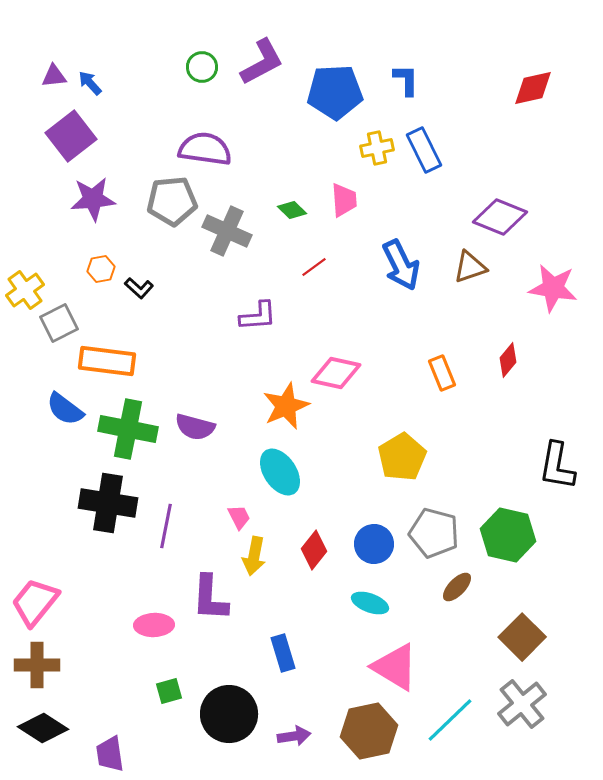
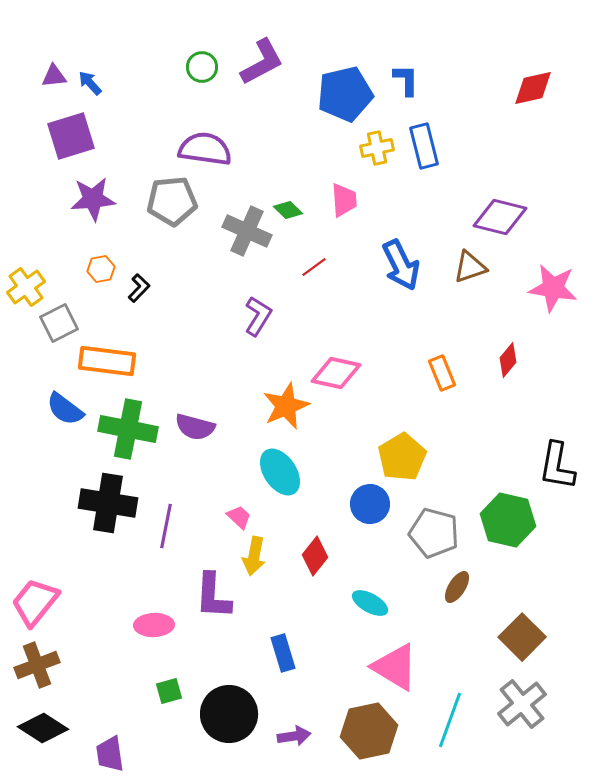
blue pentagon at (335, 92): moved 10 px right, 2 px down; rotated 10 degrees counterclockwise
purple square at (71, 136): rotated 21 degrees clockwise
blue rectangle at (424, 150): moved 4 px up; rotated 12 degrees clockwise
green diamond at (292, 210): moved 4 px left
purple diamond at (500, 217): rotated 8 degrees counterclockwise
gray cross at (227, 231): moved 20 px right
black L-shape at (139, 288): rotated 88 degrees counterclockwise
yellow cross at (25, 290): moved 1 px right, 3 px up
purple L-shape at (258, 316): rotated 54 degrees counterclockwise
pink trapezoid at (239, 517): rotated 20 degrees counterclockwise
green hexagon at (508, 535): moved 15 px up
blue circle at (374, 544): moved 4 px left, 40 px up
red diamond at (314, 550): moved 1 px right, 6 px down
brown ellipse at (457, 587): rotated 12 degrees counterclockwise
purple L-shape at (210, 598): moved 3 px right, 2 px up
cyan ellipse at (370, 603): rotated 9 degrees clockwise
brown cross at (37, 665): rotated 21 degrees counterclockwise
cyan line at (450, 720): rotated 26 degrees counterclockwise
